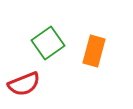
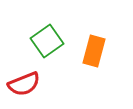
green square: moved 1 px left, 2 px up
